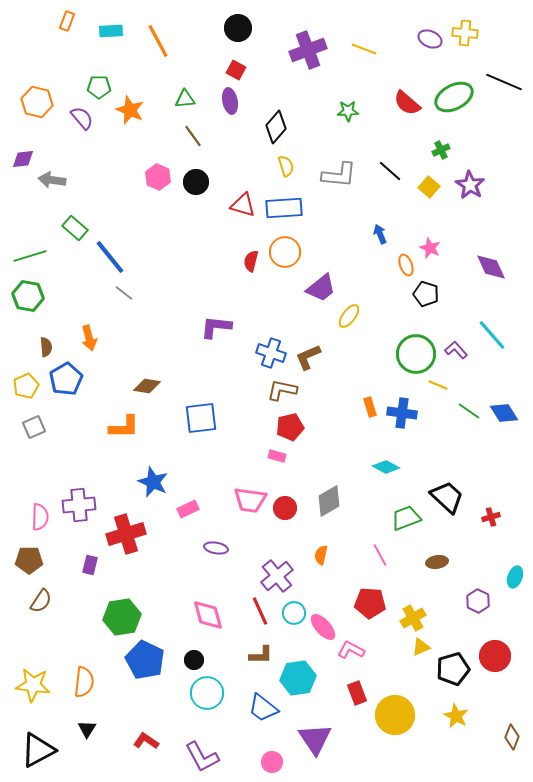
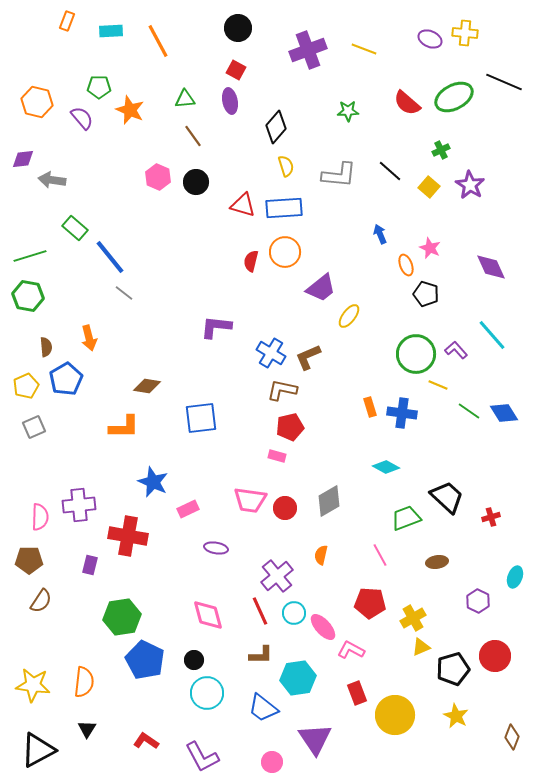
blue cross at (271, 353): rotated 12 degrees clockwise
red cross at (126, 534): moved 2 px right, 2 px down; rotated 27 degrees clockwise
